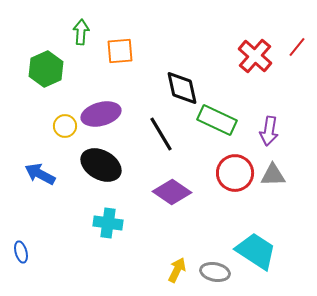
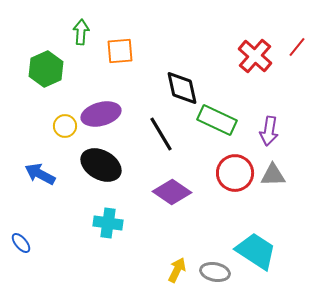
blue ellipse: moved 9 px up; rotated 25 degrees counterclockwise
